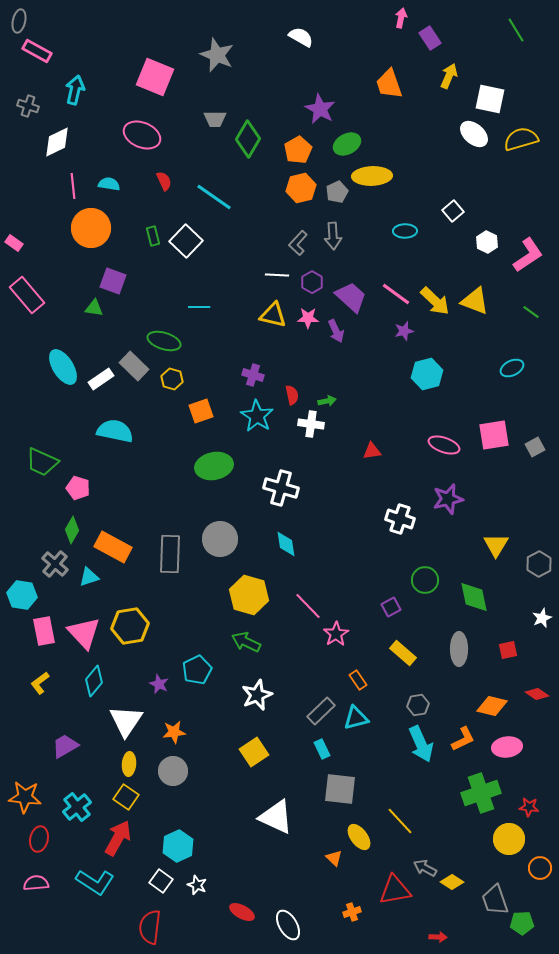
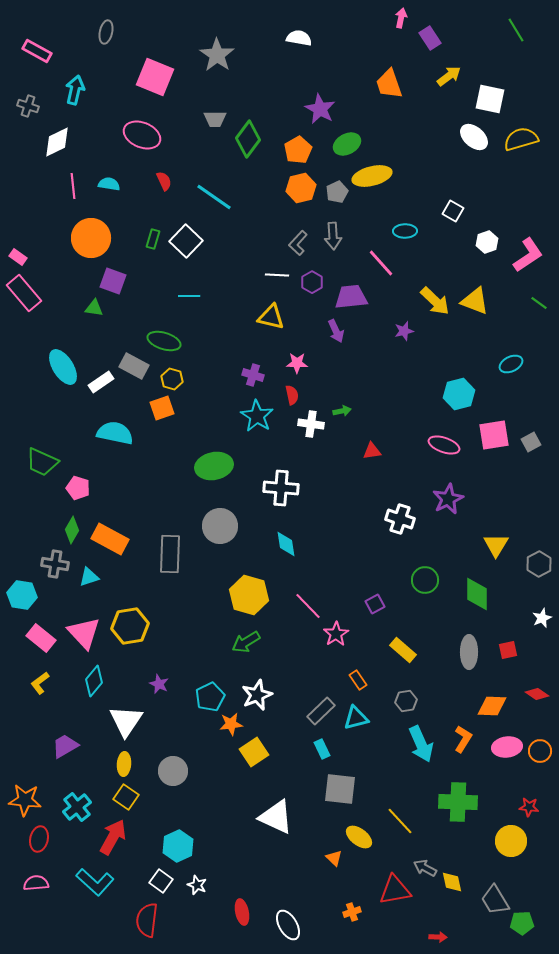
gray ellipse at (19, 21): moved 87 px right, 11 px down
white semicircle at (301, 37): moved 2 px left, 1 px down; rotated 20 degrees counterclockwise
gray star at (217, 55): rotated 12 degrees clockwise
yellow arrow at (449, 76): rotated 30 degrees clockwise
white ellipse at (474, 134): moved 3 px down
green diamond at (248, 139): rotated 6 degrees clockwise
yellow ellipse at (372, 176): rotated 12 degrees counterclockwise
white square at (453, 211): rotated 20 degrees counterclockwise
orange circle at (91, 228): moved 10 px down
green rectangle at (153, 236): moved 3 px down; rotated 30 degrees clockwise
white hexagon at (487, 242): rotated 15 degrees clockwise
pink rectangle at (14, 243): moved 4 px right, 14 px down
pink line at (396, 294): moved 15 px left, 31 px up; rotated 12 degrees clockwise
pink rectangle at (27, 295): moved 3 px left, 2 px up
purple trapezoid at (351, 297): rotated 48 degrees counterclockwise
cyan line at (199, 307): moved 10 px left, 11 px up
green line at (531, 312): moved 8 px right, 9 px up
yellow triangle at (273, 315): moved 2 px left, 2 px down
pink star at (308, 318): moved 11 px left, 45 px down
gray rectangle at (134, 366): rotated 16 degrees counterclockwise
cyan ellipse at (512, 368): moved 1 px left, 4 px up
cyan hexagon at (427, 374): moved 32 px right, 20 px down
white rectangle at (101, 379): moved 3 px down
green arrow at (327, 401): moved 15 px right, 10 px down
orange square at (201, 411): moved 39 px left, 3 px up
cyan semicircle at (115, 431): moved 2 px down
gray square at (535, 447): moved 4 px left, 5 px up
white cross at (281, 488): rotated 12 degrees counterclockwise
purple star at (448, 499): rotated 12 degrees counterclockwise
gray circle at (220, 539): moved 13 px up
orange rectangle at (113, 547): moved 3 px left, 8 px up
gray cross at (55, 564): rotated 32 degrees counterclockwise
green diamond at (474, 597): moved 3 px right, 3 px up; rotated 12 degrees clockwise
purple square at (391, 607): moved 16 px left, 3 px up
pink rectangle at (44, 631): moved 3 px left, 7 px down; rotated 40 degrees counterclockwise
green arrow at (246, 642): rotated 56 degrees counterclockwise
gray ellipse at (459, 649): moved 10 px right, 3 px down
yellow rectangle at (403, 653): moved 3 px up
cyan pentagon at (197, 670): moved 13 px right, 27 px down
gray hexagon at (418, 705): moved 12 px left, 4 px up
orange diamond at (492, 706): rotated 12 degrees counterclockwise
orange star at (174, 732): moved 57 px right, 8 px up
orange L-shape at (463, 739): rotated 32 degrees counterclockwise
yellow ellipse at (129, 764): moved 5 px left
green cross at (481, 793): moved 23 px left, 9 px down; rotated 21 degrees clockwise
orange star at (25, 797): moved 3 px down
yellow ellipse at (359, 837): rotated 16 degrees counterclockwise
red arrow at (118, 838): moved 5 px left, 1 px up
yellow circle at (509, 839): moved 2 px right, 2 px down
orange circle at (540, 868): moved 117 px up
cyan L-shape at (95, 882): rotated 9 degrees clockwise
yellow diamond at (452, 882): rotated 45 degrees clockwise
gray trapezoid at (495, 900): rotated 12 degrees counterclockwise
red ellipse at (242, 912): rotated 50 degrees clockwise
red semicircle at (150, 927): moved 3 px left, 7 px up
